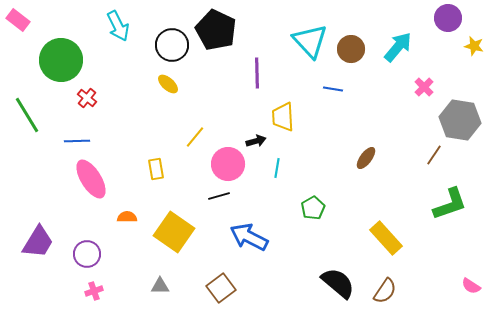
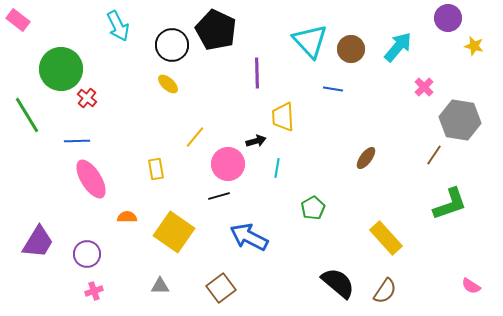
green circle at (61, 60): moved 9 px down
